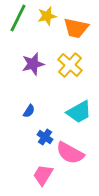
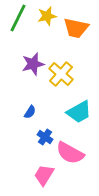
yellow cross: moved 9 px left, 9 px down
blue semicircle: moved 1 px right, 1 px down
pink trapezoid: moved 1 px right
